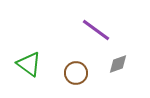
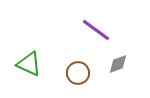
green triangle: rotated 12 degrees counterclockwise
brown circle: moved 2 px right
